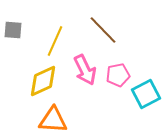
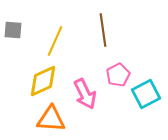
brown line: rotated 36 degrees clockwise
pink arrow: moved 24 px down
pink pentagon: rotated 15 degrees counterclockwise
orange triangle: moved 2 px left, 1 px up
